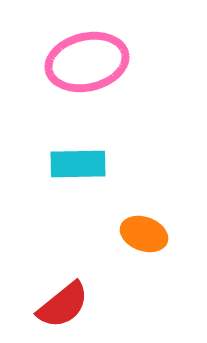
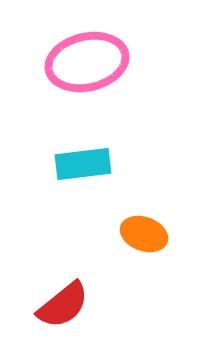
cyan rectangle: moved 5 px right; rotated 6 degrees counterclockwise
